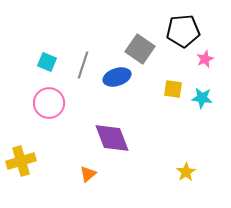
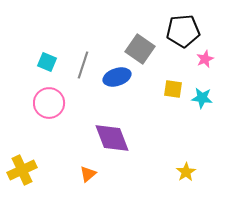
yellow cross: moved 1 px right, 9 px down; rotated 8 degrees counterclockwise
